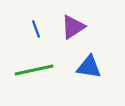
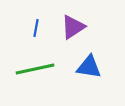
blue line: moved 1 px up; rotated 30 degrees clockwise
green line: moved 1 px right, 1 px up
